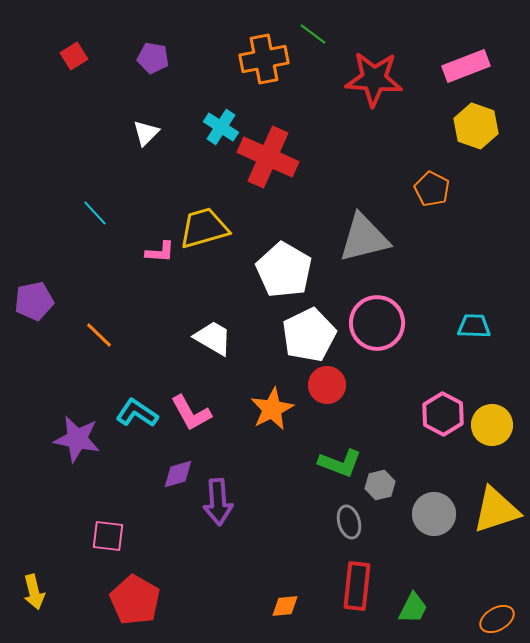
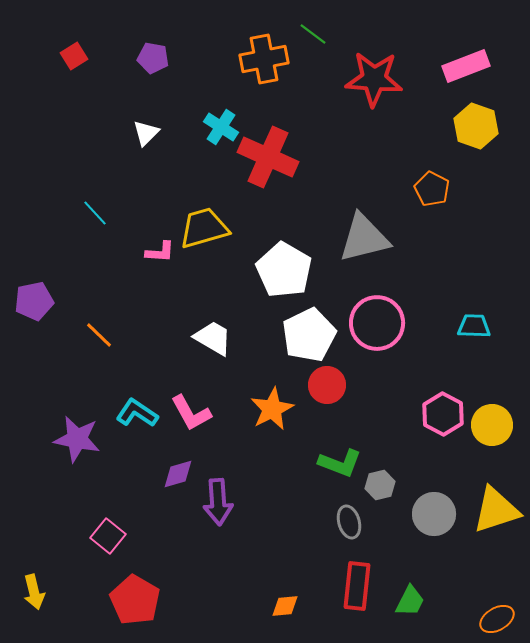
pink square at (108, 536): rotated 32 degrees clockwise
green trapezoid at (413, 608): moved 3 px left, 7 px up
